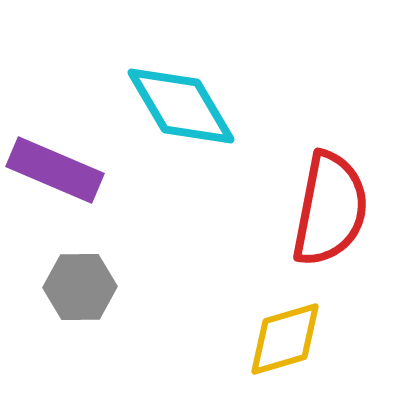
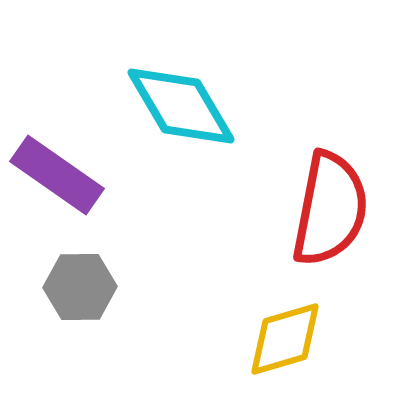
purple rectangle: moved 2 px right, 5 px down; rotated 12 degrees clockwise
